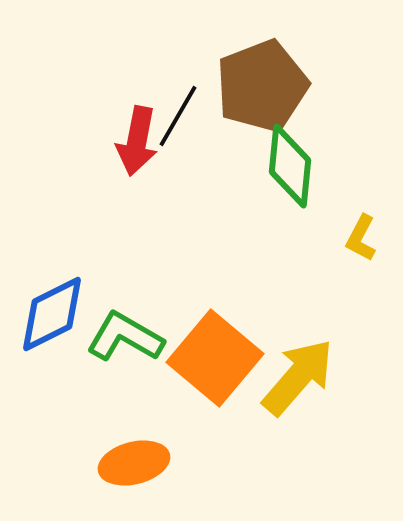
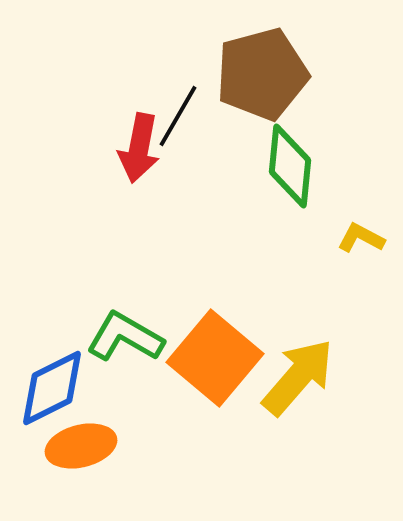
brown pentagon: moved 12 px up; rotated 6 degrees clockwise
red arrow: moved 2 px right, 7 px down
yellow L-shape: rotated 90 degrees clockwise
blue diamond: moved 74 px down
orange ellipse: moved 53 px left, 17 px up
